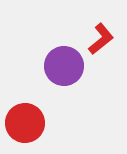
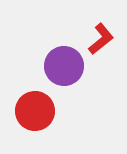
red circle: moved 10 px right, 12 px up
